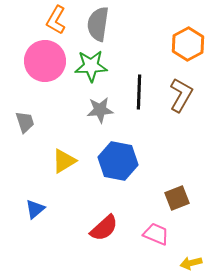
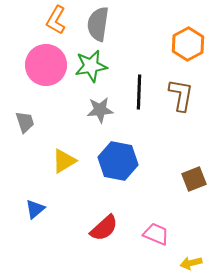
pink circle: moved 1 px right, 4 px down
green star: rotated 8 degrees counterclockwise
brown L-shape: rotated 20 degrees counterclockwise
brown square: moved 17 px right, 19 px up
